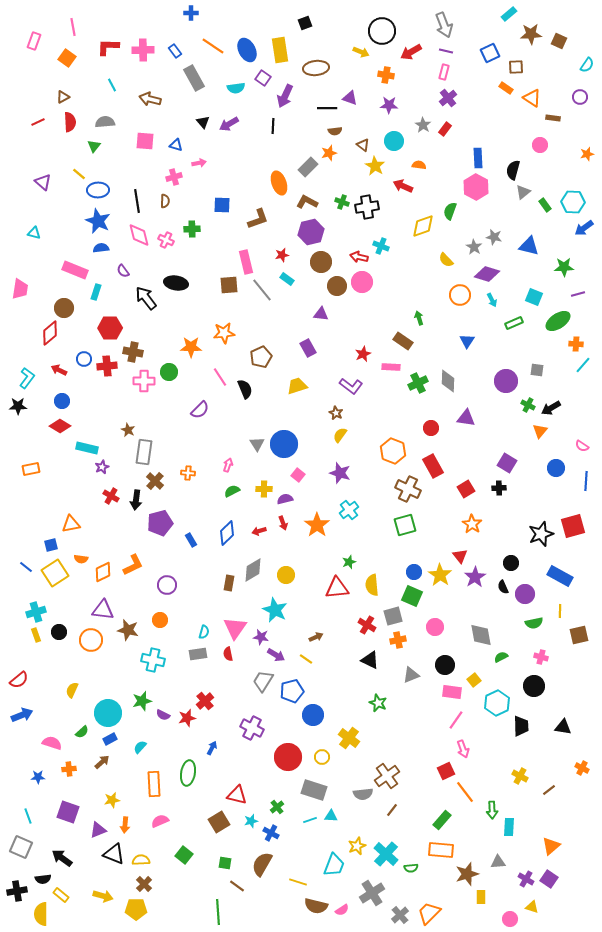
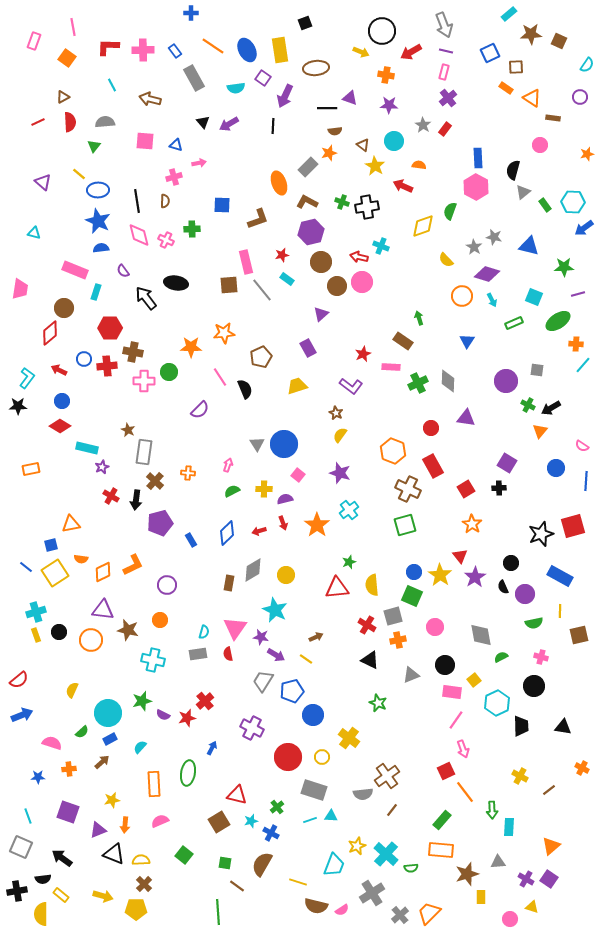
orange circle at (460, 295): moved 2 px right, 1 px down
purple triangle at (321, 314): rotated 49 degrees counterclockwise
